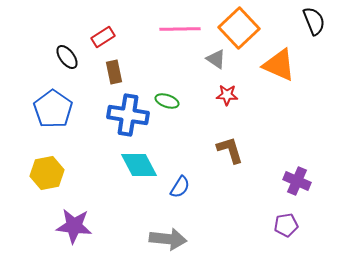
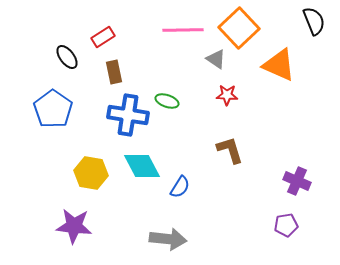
pink line: moved 3 px right, 1 px down
cyan diamond: moved 3 px right, 1 px down
yellow hexagon: moved 44 px right; rotated 20 degrees clockwise
